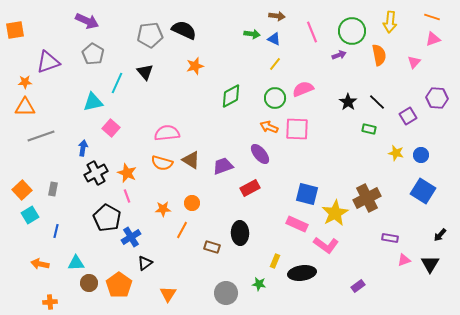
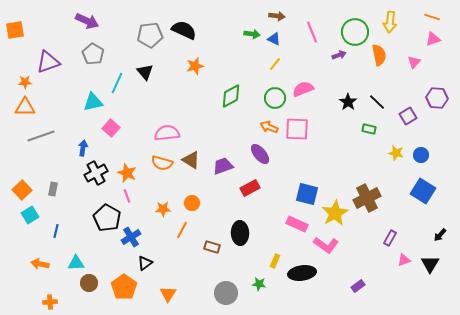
green circle at (352, 31): moved 3 px right, 1 px down
purple rectangle at (390, 238): rotated 70 degrees counterclockwise
orange pentagon at (119, 285): moved 5 px right, 2 px down
